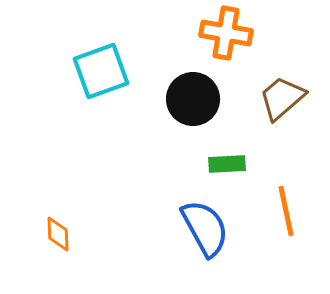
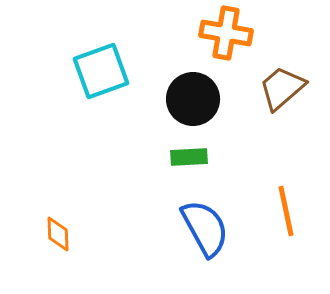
brown trapezoid: moved 10 px up
green rectangle: moved 38 px left, 7 px up
